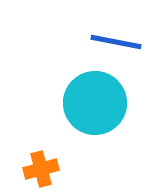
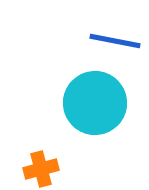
blue line: moved 1 px left, 1 px up
